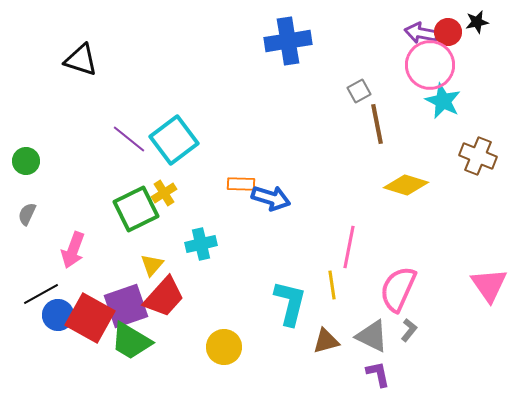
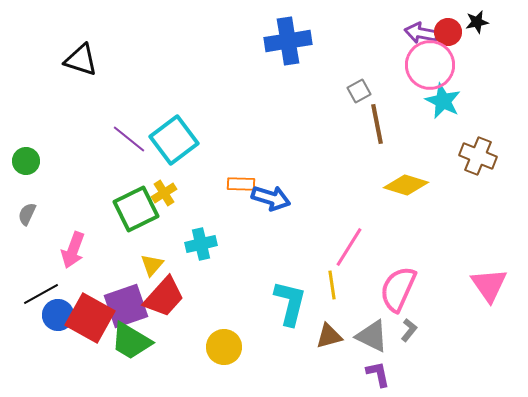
pink line: rotated 21 degrees clockwise
brown triangle: moved 3 px right, 5 px up
